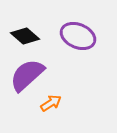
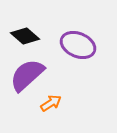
purple ellipse: moved 9 px down
